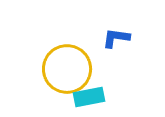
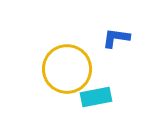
cyan rectangle: moved 7 px right
